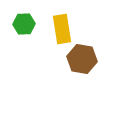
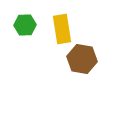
green hexagon: moved 1 px right, 1 px down
